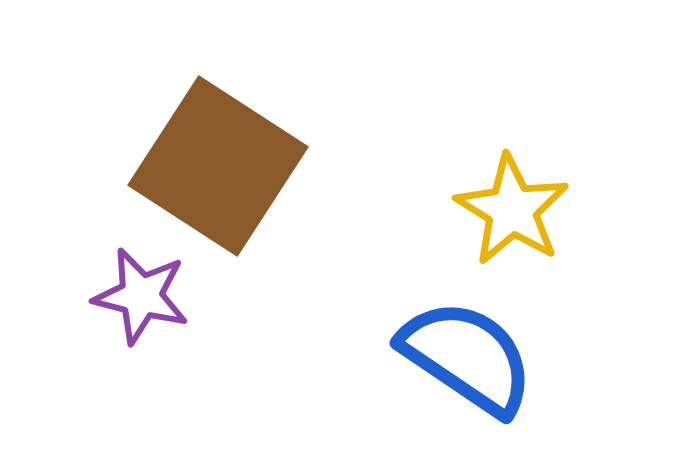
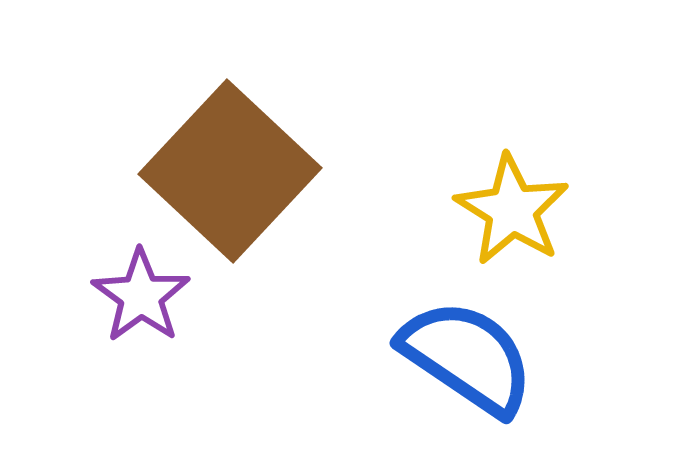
brown square: moved 12 px right, 5 px down; rotated 10 degrees clockwise
purple star: rotated 22 degrees clockwise
